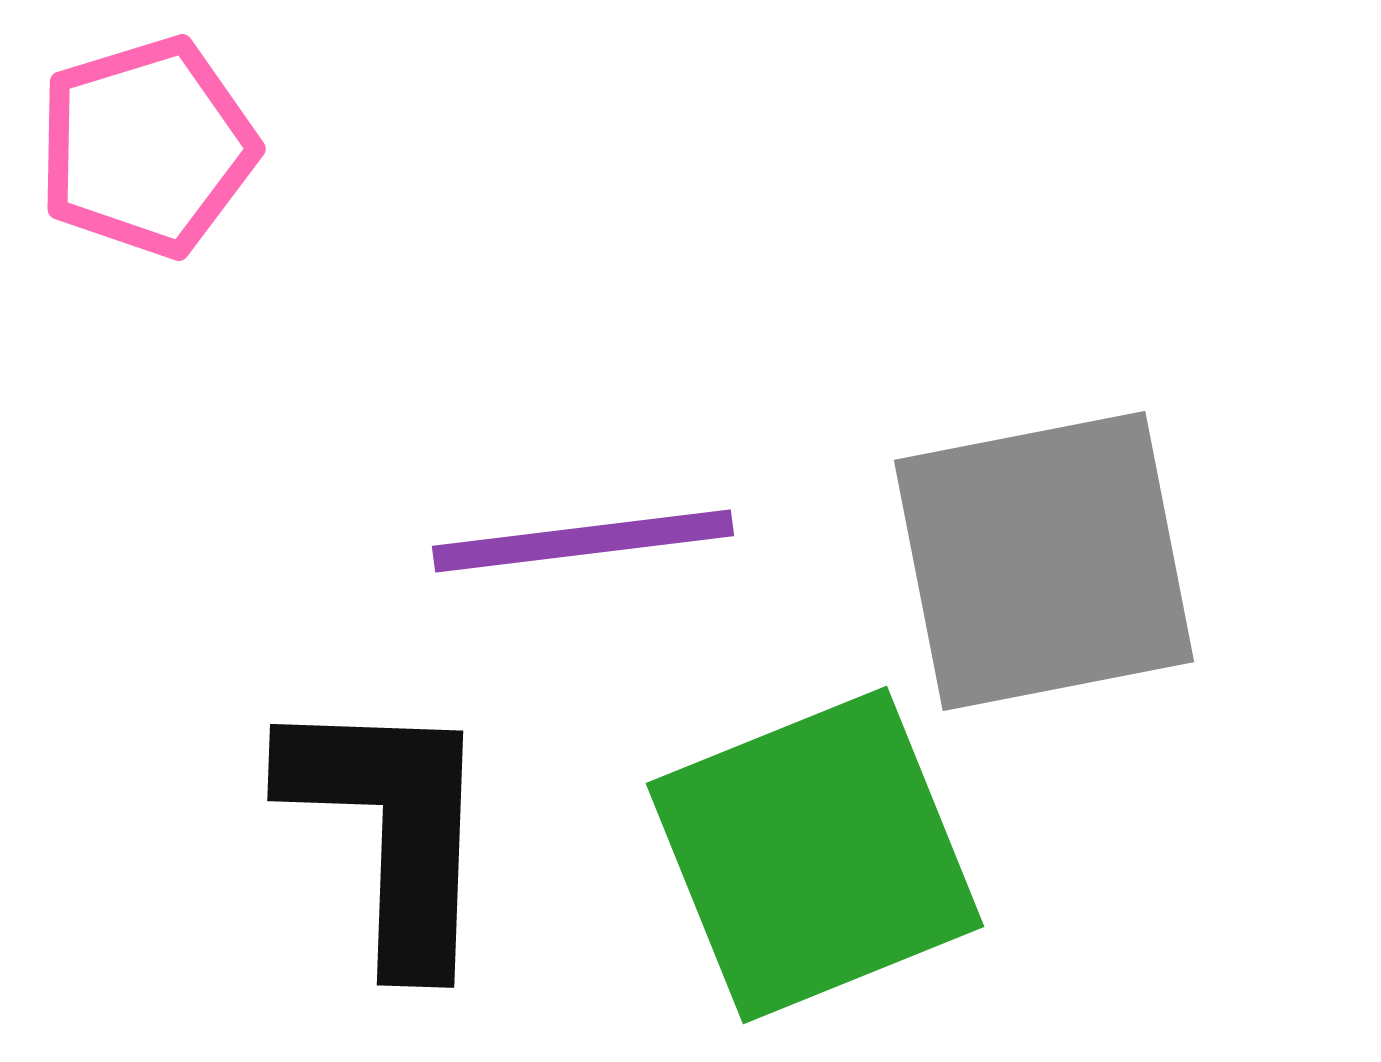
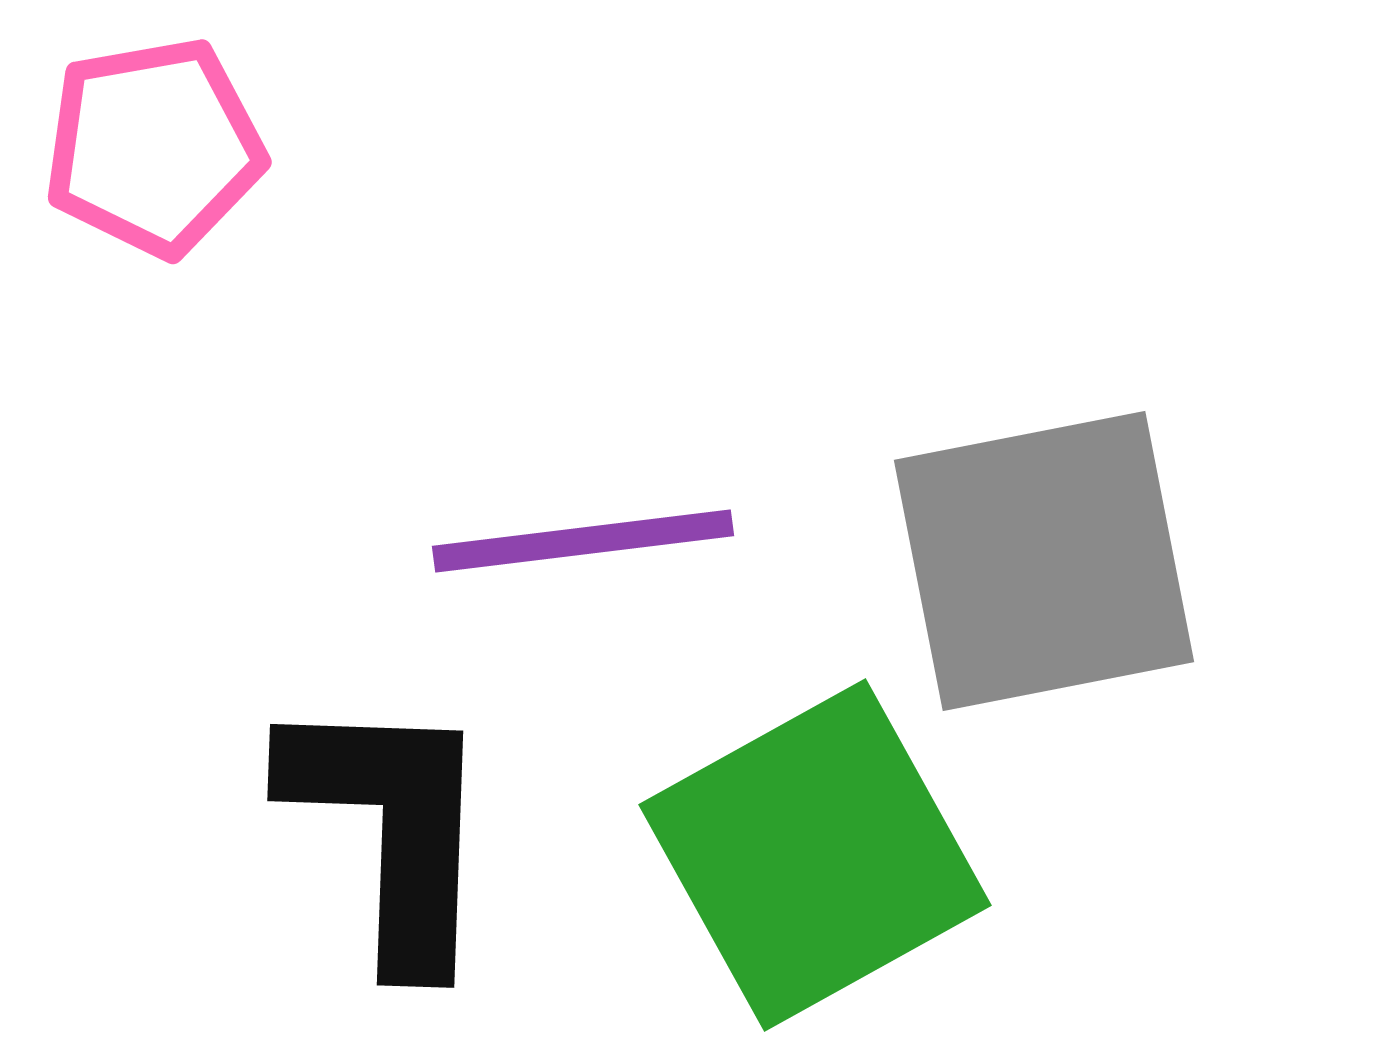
pink pentagon: moved 7 px right; rotated 7 degrees clockwise
green square: rotated 7 degrees counterclockwise
